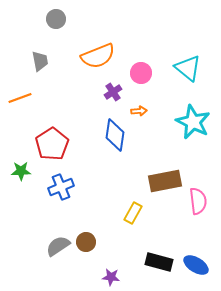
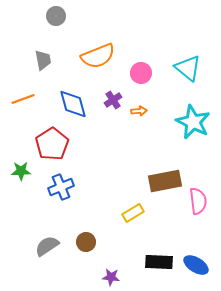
gray circle: moved 3 px up
gray trapezoid: moved 3 px right, 1 px up
purple cross: moved 8 px down
orange line: moved 3 px right, 1 px down
blue diamond: moved 42 px left, 31 px up; rotated 24 degrees counterclockwise
yellow rectangle: rotated 30 degrees clockwise
gray semicircle: moved 11 px left
black rectangle: rotated 12 degrees counterclockwise
